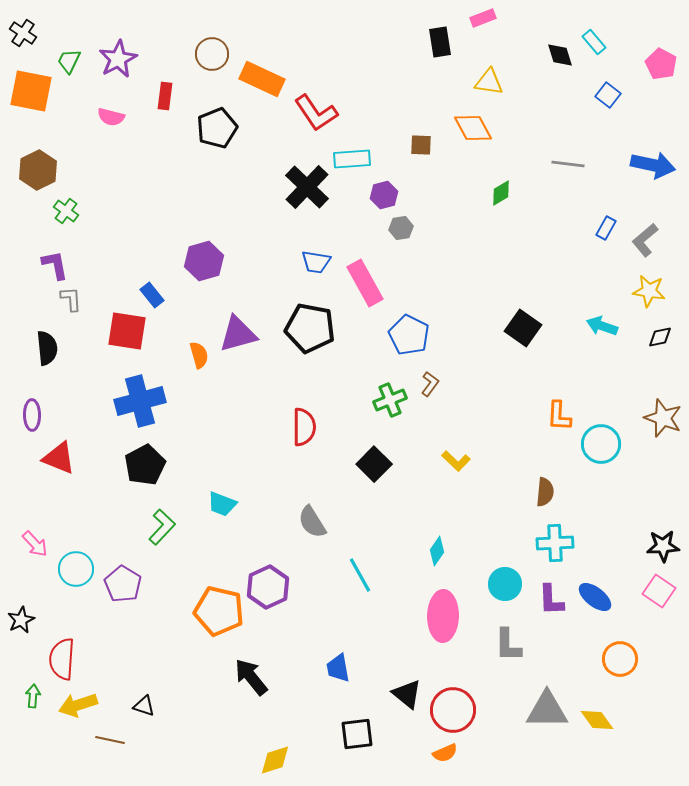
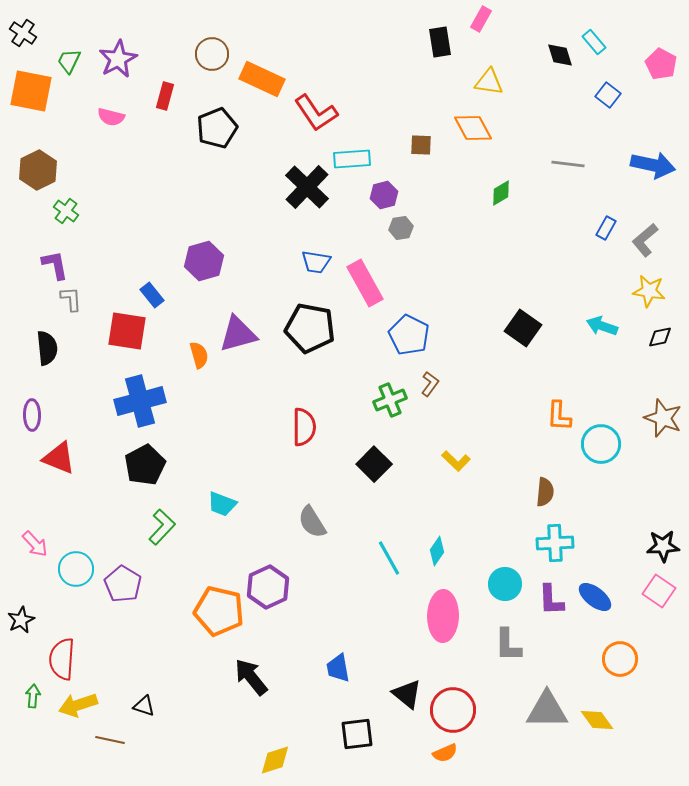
pink rectangle at (483, 18): moved 2 px left, 1 px down; rotated 40 degrees counterclockwise
red rectangle at (165, 96): rotated 8 degrees clockwise
cyan line at (360, 575): moved 29 px right, 17 px up
